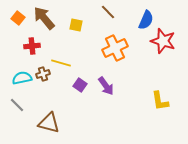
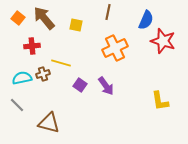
brown line: rotated 56 degrees clockwise
